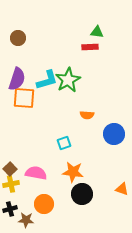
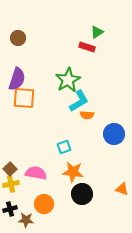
green triangle: rotated 40 degrees counterclockwise
red rectangle: moved 3 px left; rotated 21 degrees clockwise
cyan L-shape: moved 32 px right, 21 px down; rotated 15 degrees counterclockwise
cyan square: moved 4 px down
